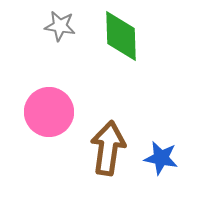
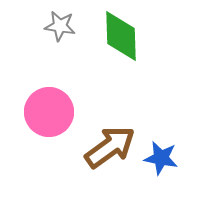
brown arrow: moved 2 px right, 1 px up; rotated 46 degrees clockwise
